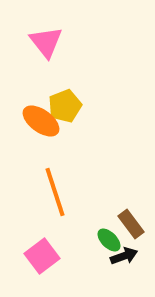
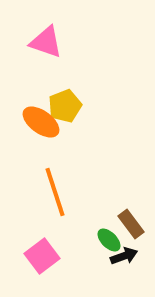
pink triangle: rotated 33 degrees counterclockwise
orange ellipse: moved 1 px down
